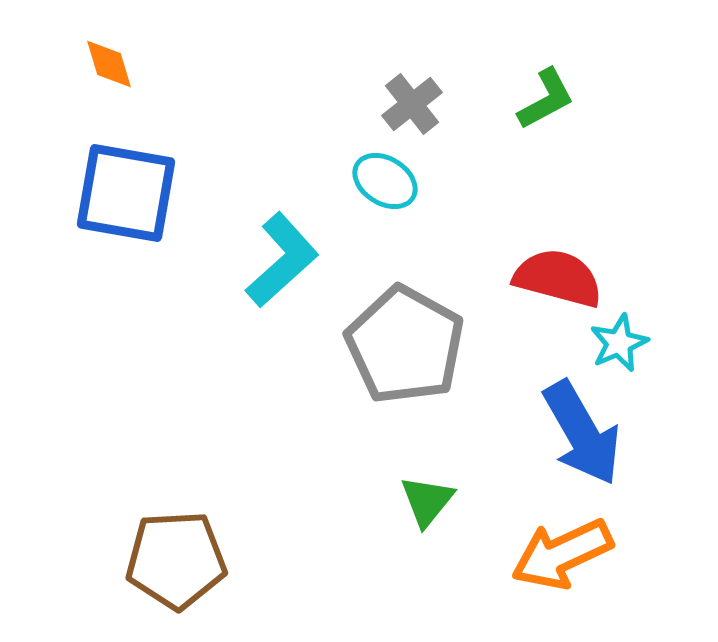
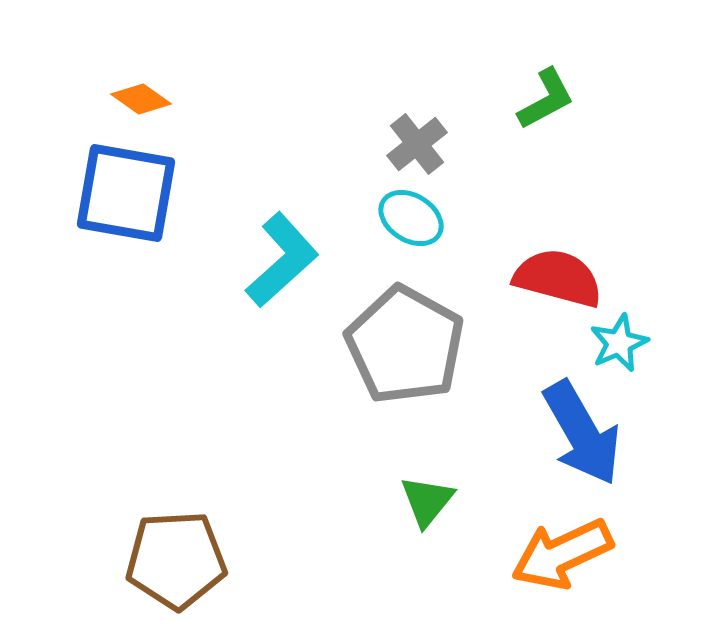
orange diamond: moved 32 px right, 35 px down; rotated 38 degrees counterclockwise
gray cross: moved 5 px right, 40 px down
cyan ellipse: moved 26 px right, 37 px down
